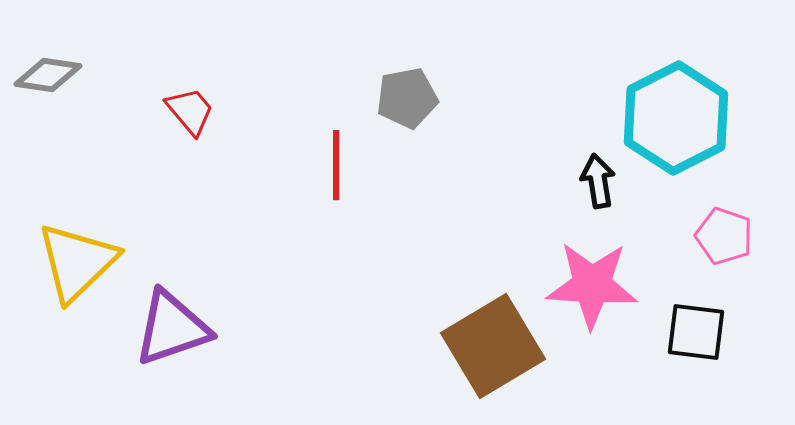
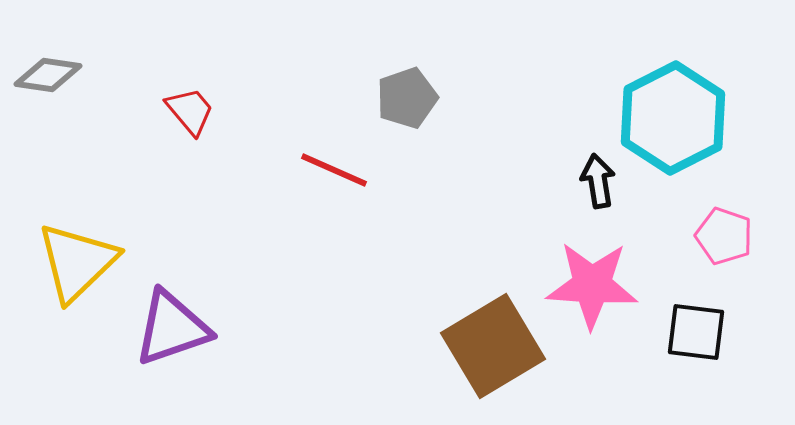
gray pentagon: rotated 8 degrees counterclockwise
cyan hexagon: moved 3 px left
red line: moved 2 px left, 5 px down; rotated 66 degrees counterclockwise
